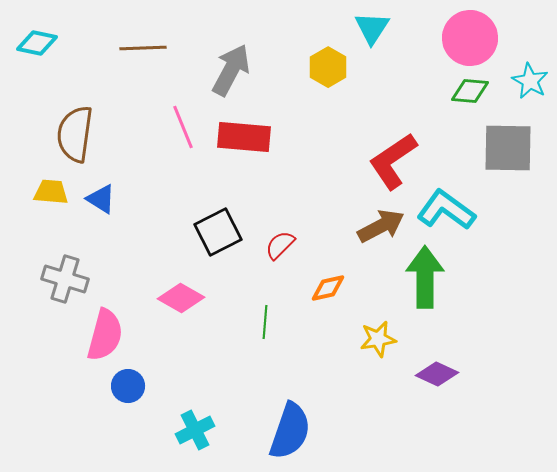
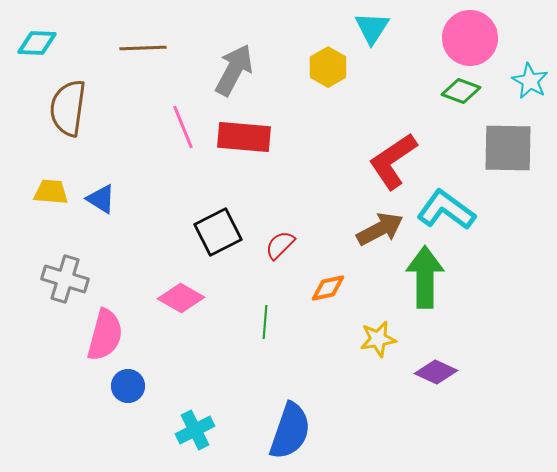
cyan diamond: rotated 9 degrees counterclockwise
gray arrow: moved 3 px right
green diamond: moved 9 px left; rotated 15 degrees clockwise
brown semicircle: moved 7 px left, 26 px up
brown arrow: moved 1 px left, 3 px down
purple diamond: moved 1 px left, 2 px up
